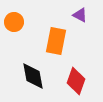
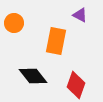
orange circle: moved 1 px down
black diamond: rotated 28 degrees counterclockwise
red diamond: moved 4 px down
